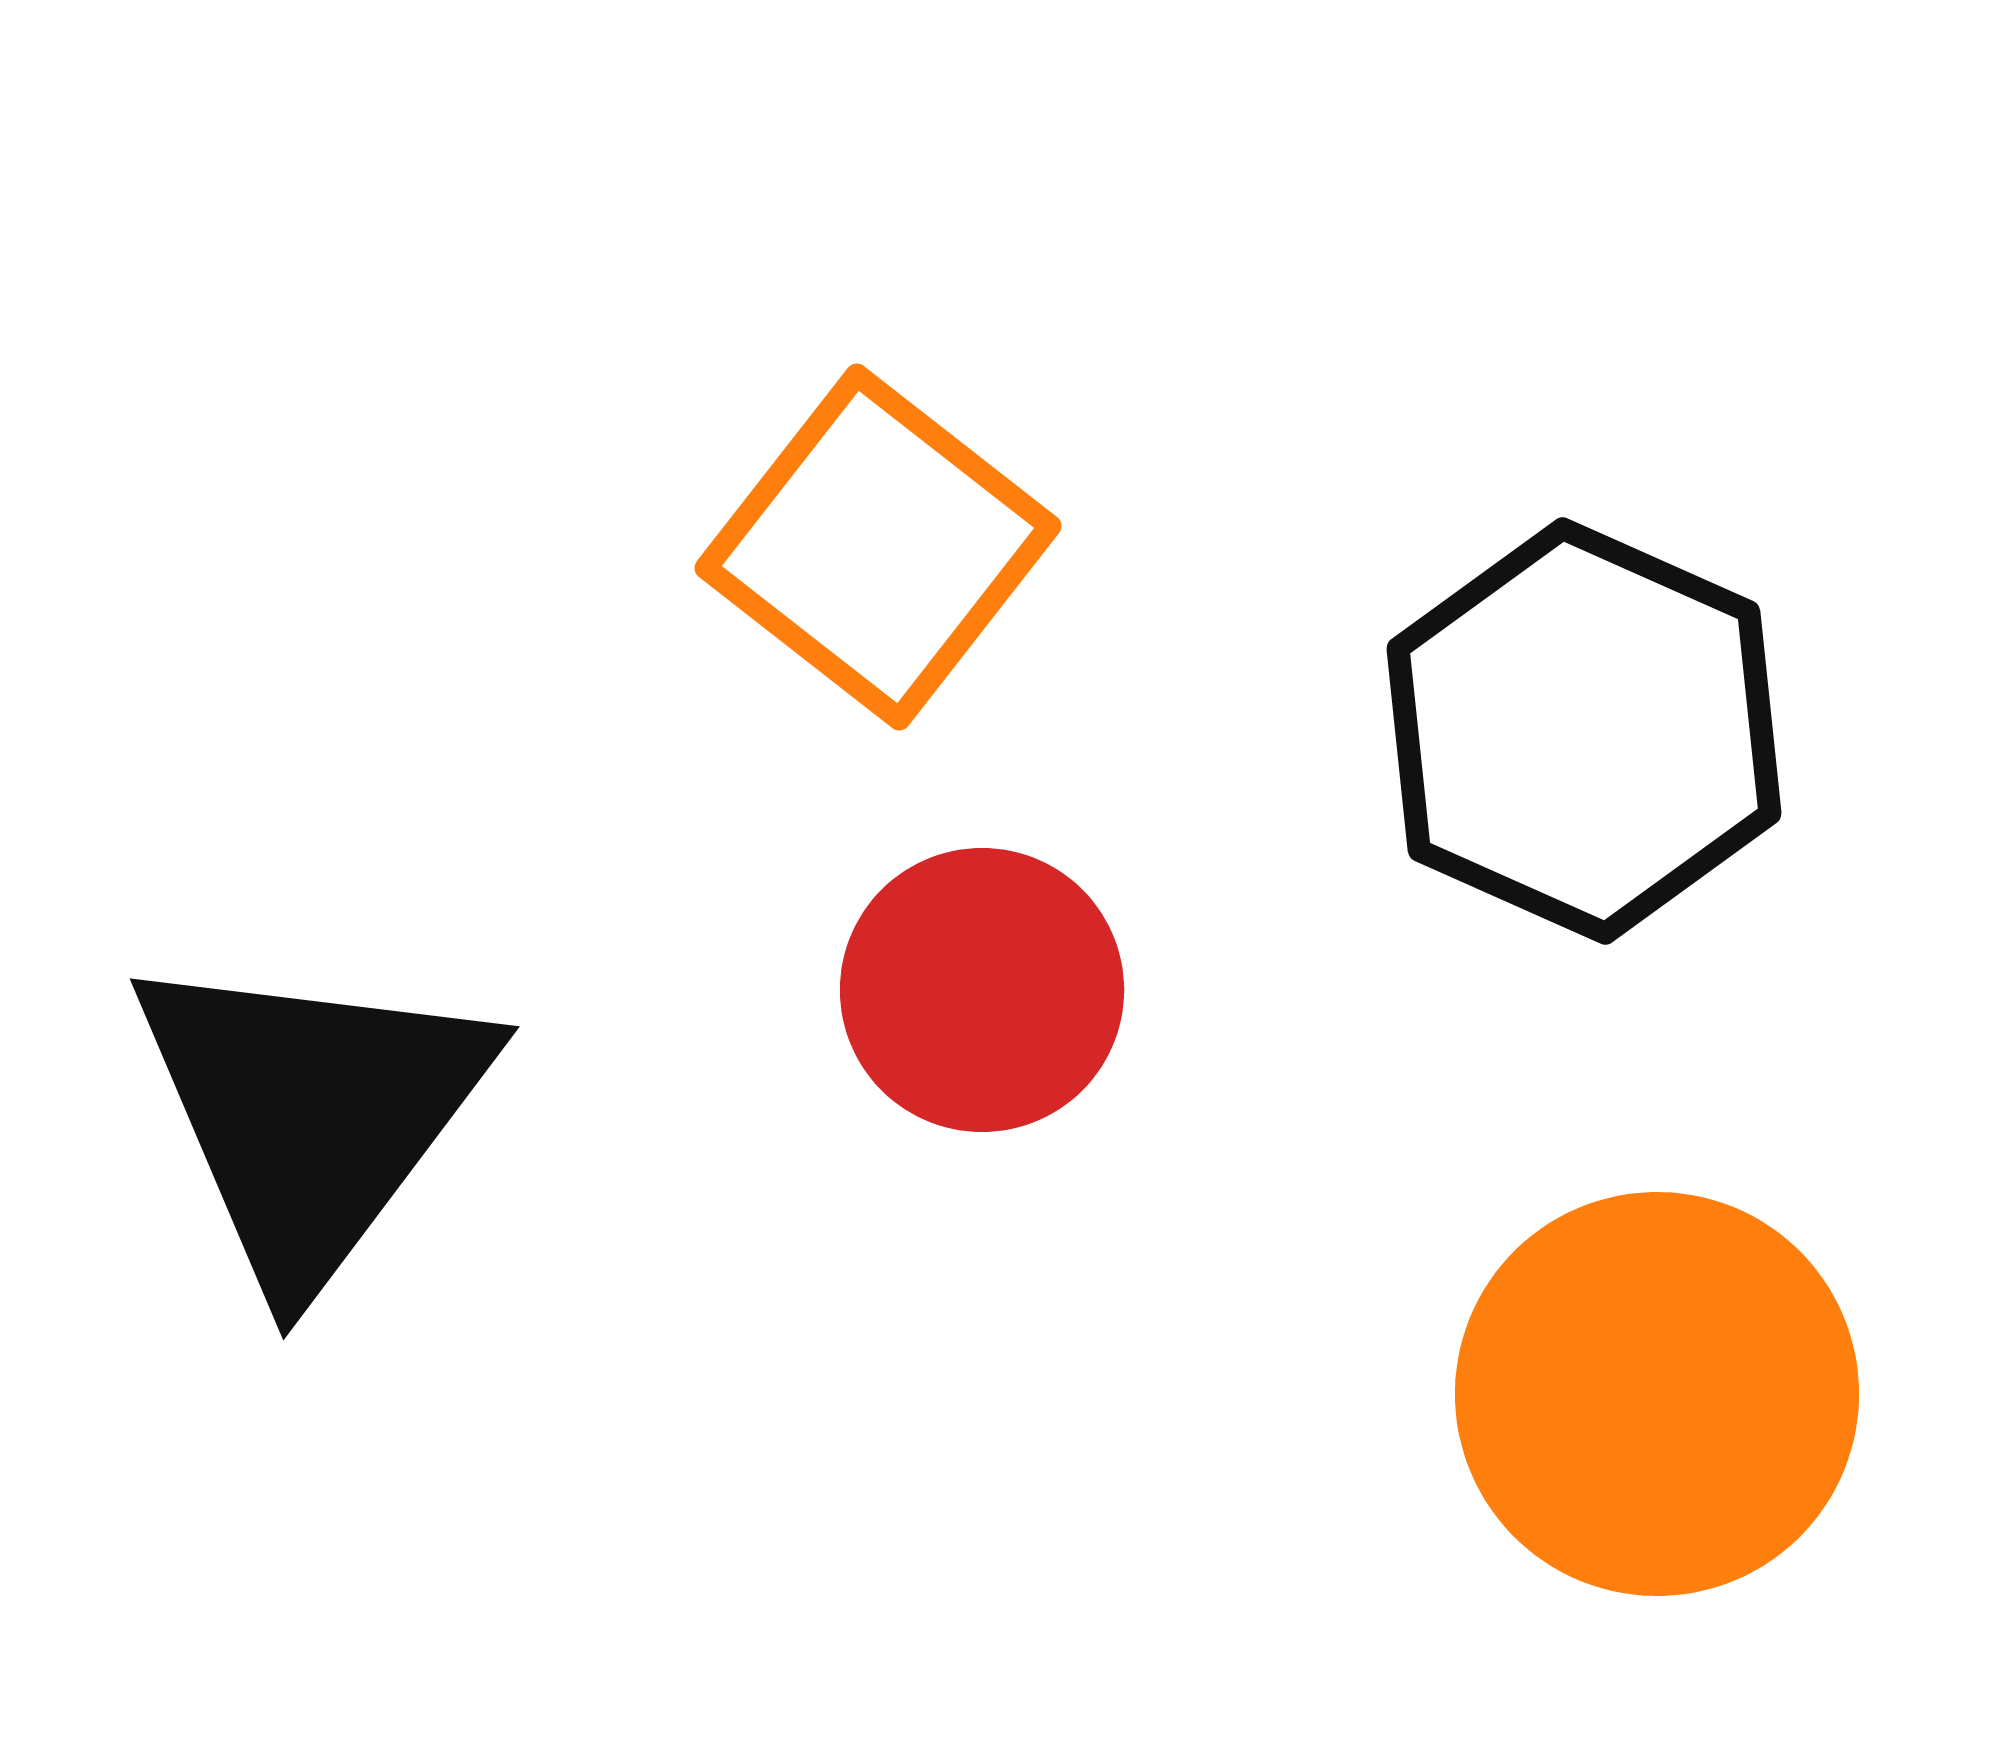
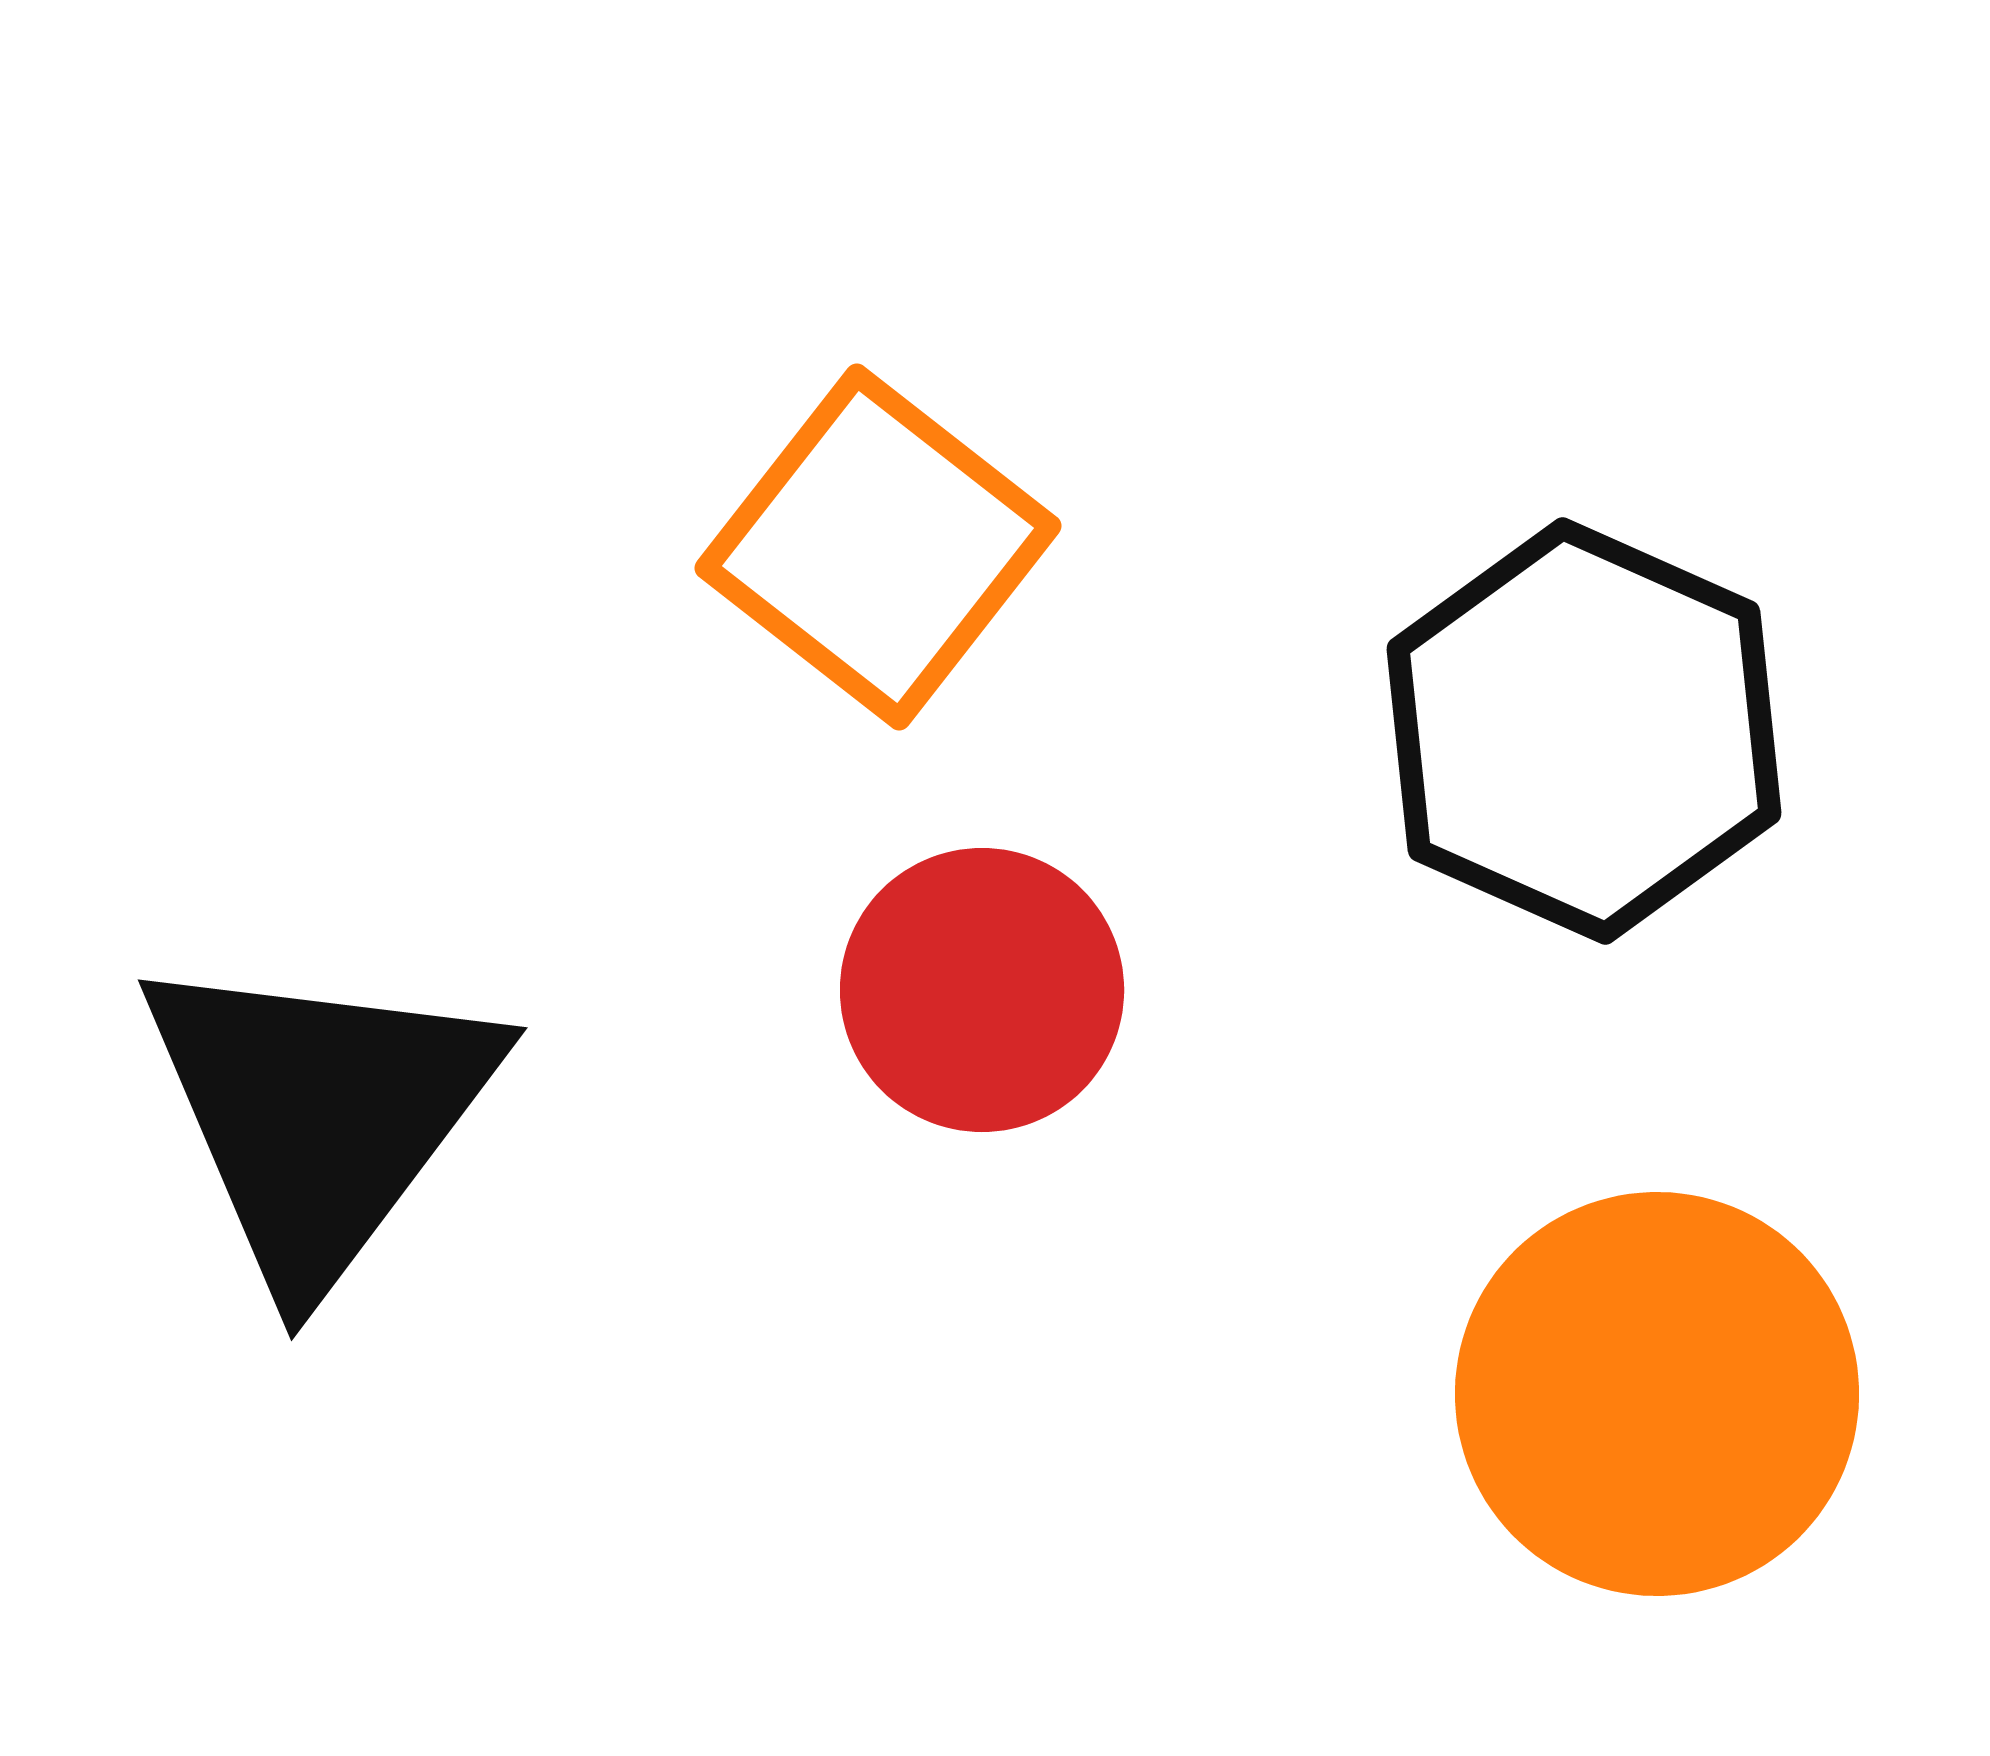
black triangle: moved 8 px right, 1 px down
